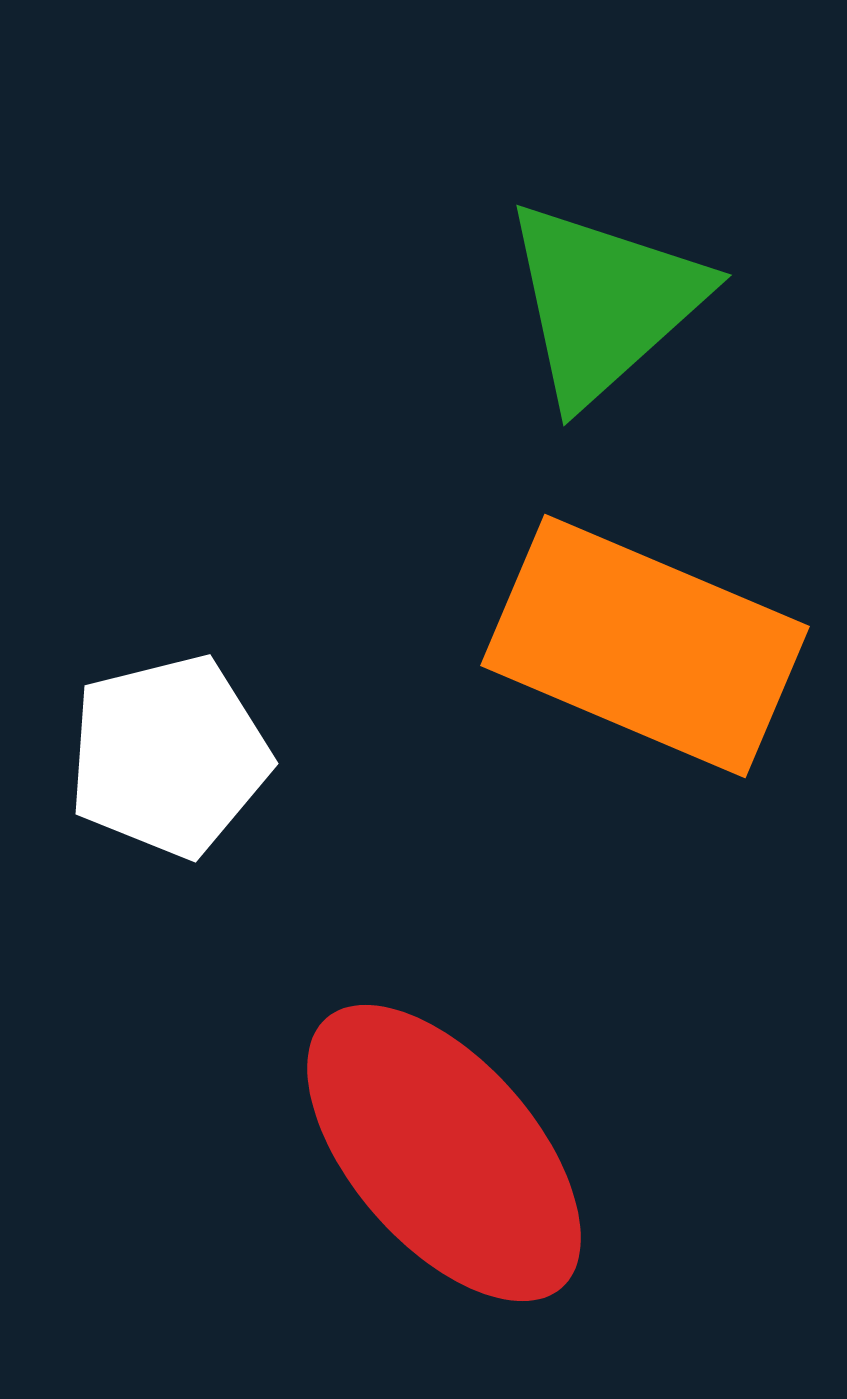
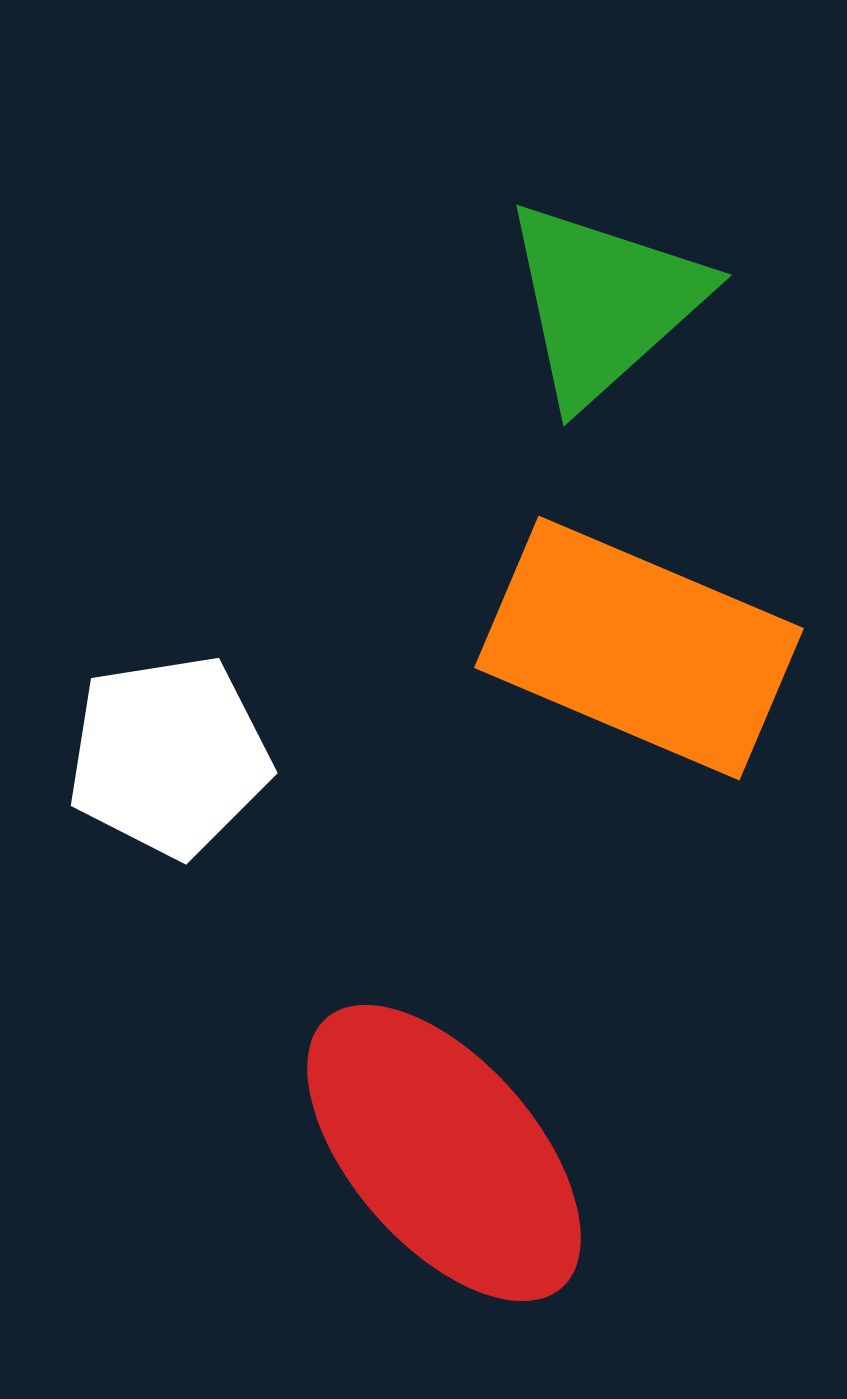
orange rectangle: moved 6 px left, 2 px down
white pentagon: rotated 5 degrees clockwise
